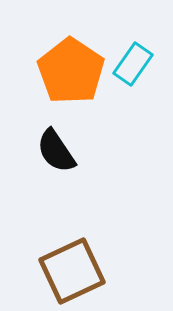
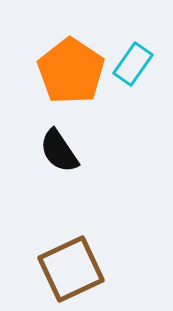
black semicircle: moved 3 px right
brown square: moved 1 px left, 2 px up
